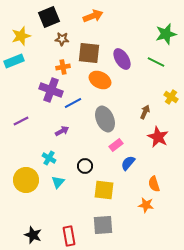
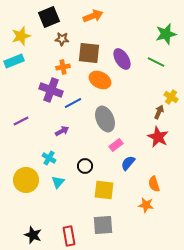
brown arrow: moved 14 px right
